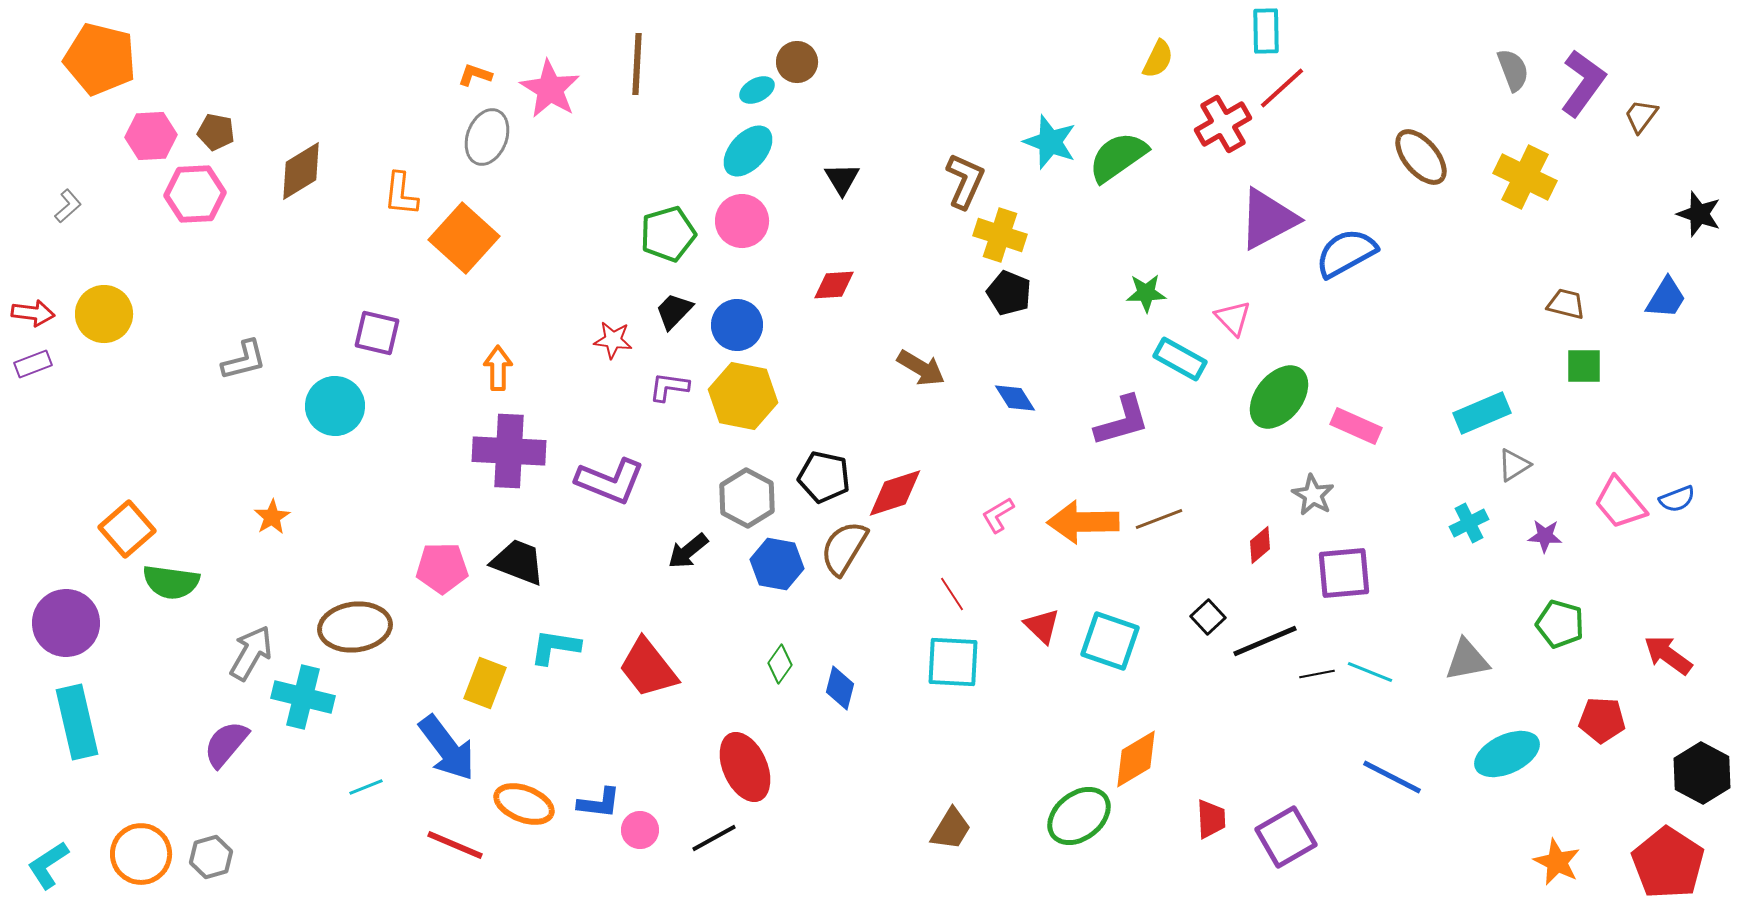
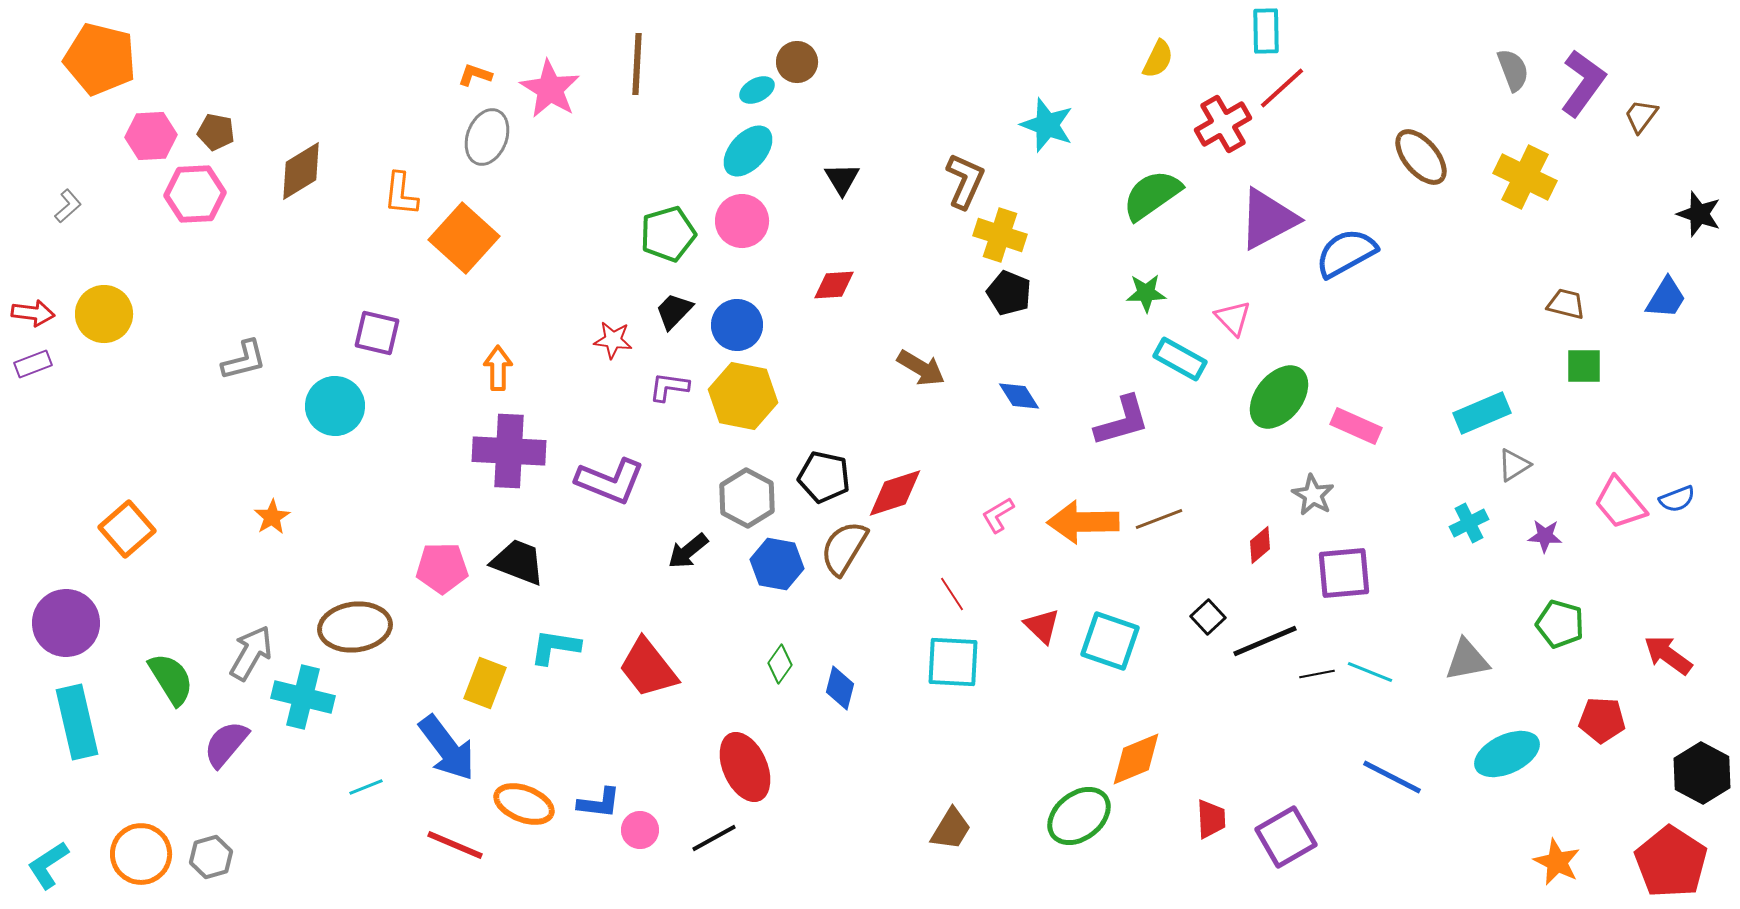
cyan star at (1050, 142): moved 3 px left, 17 px up
green semicircle at (1118, 157): moved 34 px right, 38 px down
blue diamond at (1015, 398): moved 4 px right, 2 px up
green semicircle at (171, 582): moved 97 px down; rotated 130 degrees counterclockwise
orange diamond at (1136, 759): rotated 8 degrees clockwise
red pentagon at (1668, 863): moved 3 px right, 1 px up
